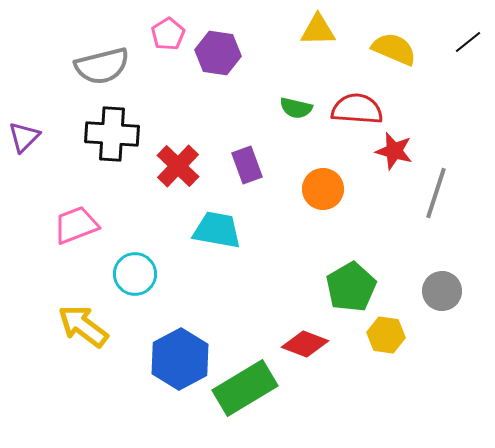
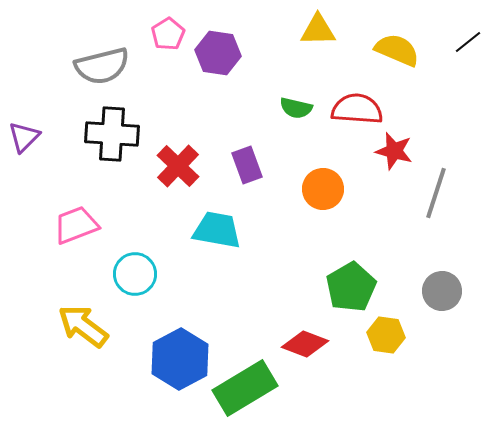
yellow semicircle: moved 3 px right, 1 px down
